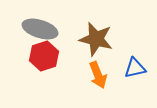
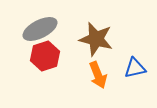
gray ellipse: rotated 44 degrees counterclockwise
red hexagon: moved 1 px right
